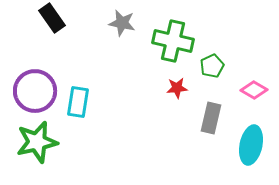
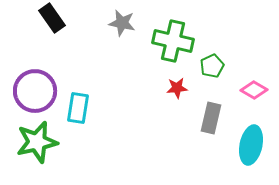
cyan rectangle: moved 6 px down
